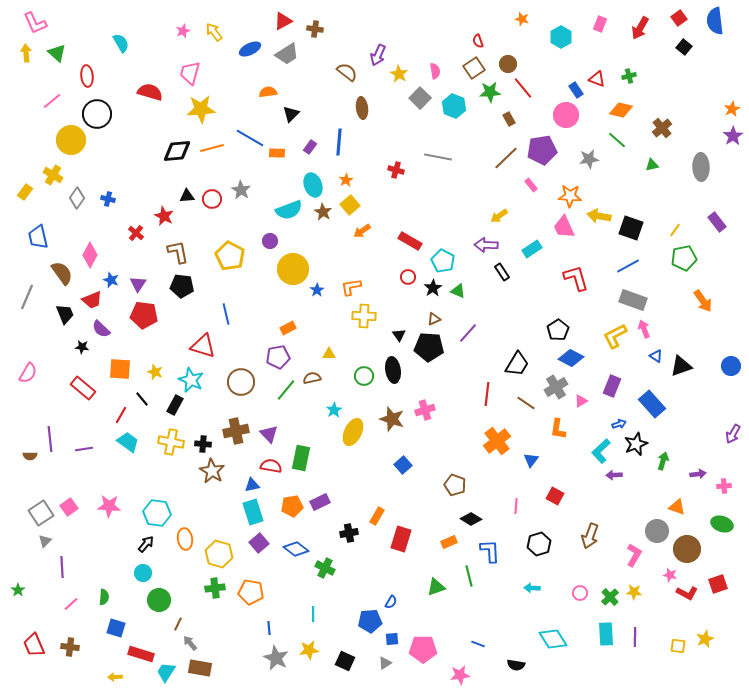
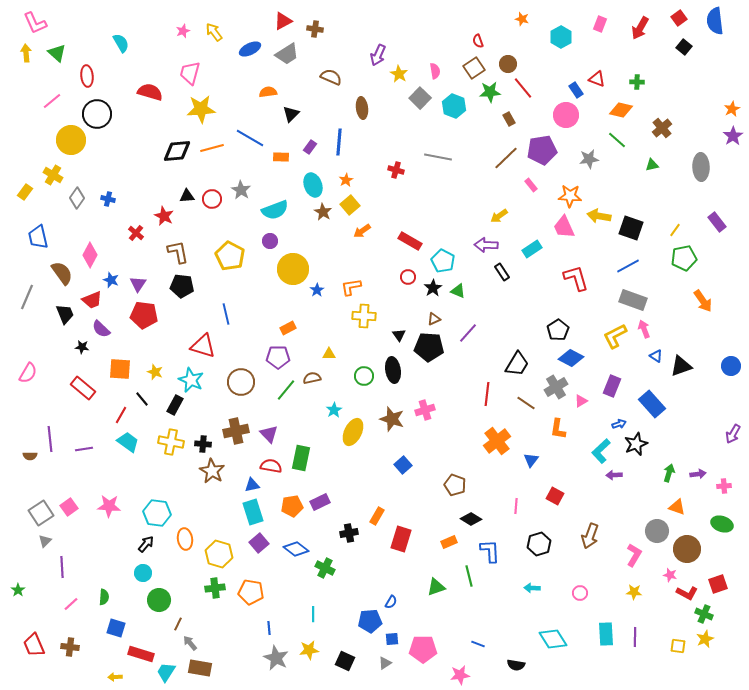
brown semicircle at (347, 72): moved 16 px left, 5 px down; rotated 15 degrees counterclockwise
green cross at (629, 76): moved 8 px right, 6 px down; rotated 16 degrees clockwise
orange rectangle at (277, 153): moved 4 px right, 4 px down
cyan semicircle at (289, 210): moved 14 px left
purple pentagon at (278, 357): rotated 10 degrees clockwise
green arrow at (663, 461): moved 6 px right, 12 px down
green cross at (610, 597): moved 94 px right, 17 px down; rotated 24 degrees counterclockwise
